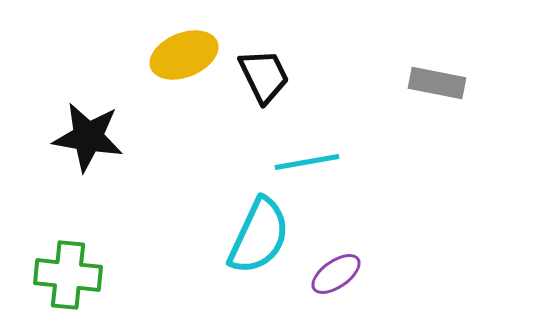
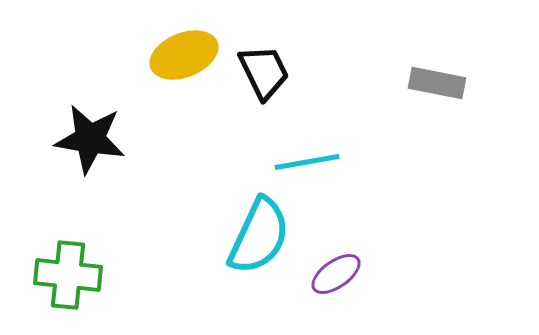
black trapezoid: moved 4 px up
black star: moved 2 px right, 2 px down
